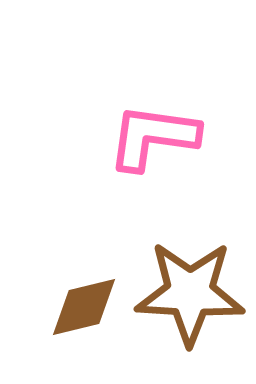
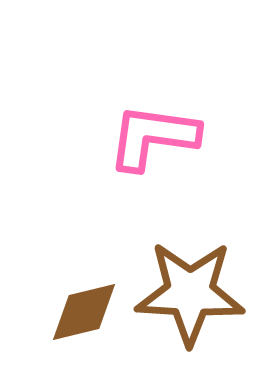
brown diamond: moved 5 px down
